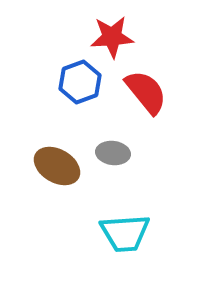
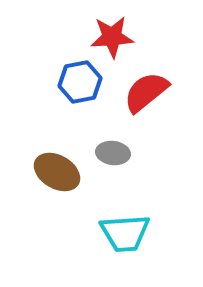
blue hexagon: rotated 9 degrees clockwise
red semicircle: rotated 90 degrees counterclockwise
brown ellipse: moved 6 px down
